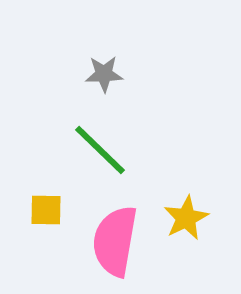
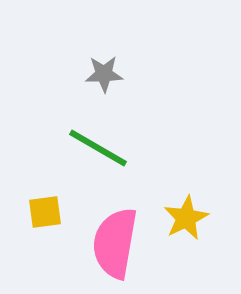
green line: moved 2 px left, 2 px up; rotated 14 degrees counterclockwise
yellow square: moved 1 px left, 2 px down; rotated 9 degrees counterclockwise
pink semicircle: moved 2 px down
